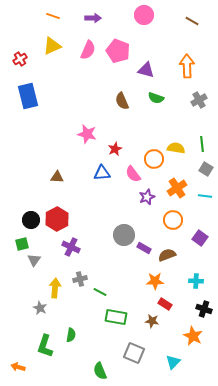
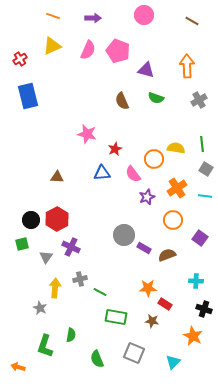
gray triangle at (34, 260): moved 12 px right, 3 px up
orange star at (155, 281): moved 7 px left, 7 px down
green semicircle at (100, 371): moved 3 px left, 12 px up
